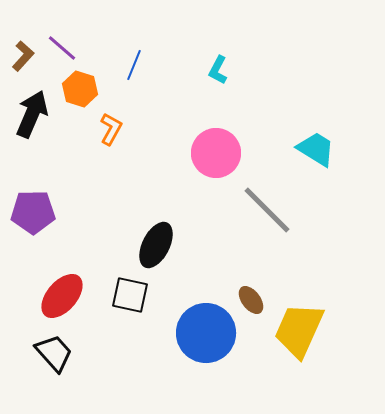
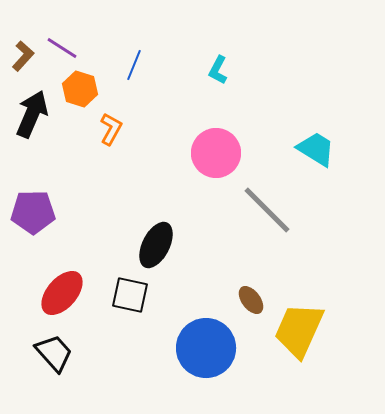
purple line: rotated 8 degrees counterclockwise
red ellipse: moved 3 px up
blue circle: moved 15 px down
